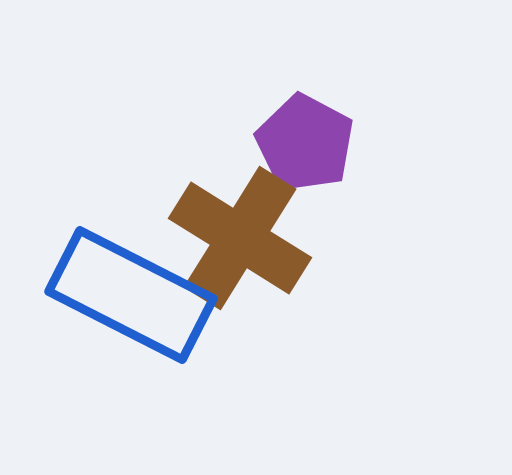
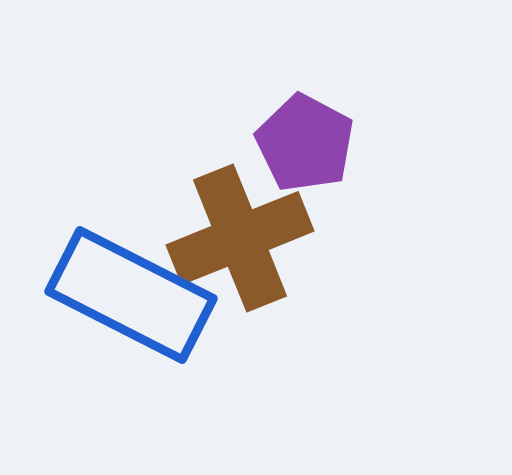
brown cross: rotated 36 degrees clockwise
